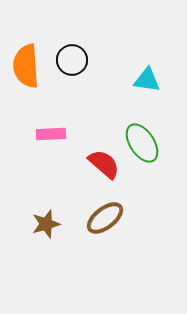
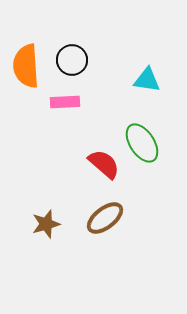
pink rectangle: moved 14 px right, 32 px up
